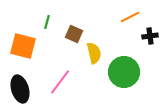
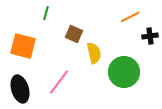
green line: moved 1 px left, 9 px up
pink line: moved 1 px left
